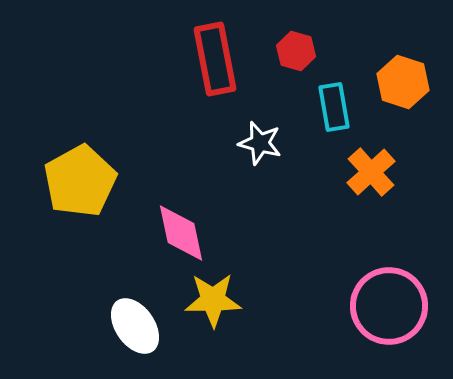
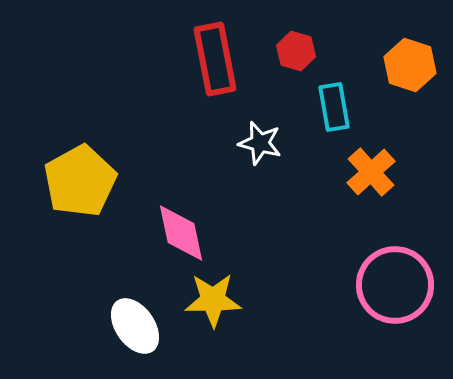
orange hexagon: moved 7 px right, 17 px up
pink circle: moved 6 px right, 21 px up
